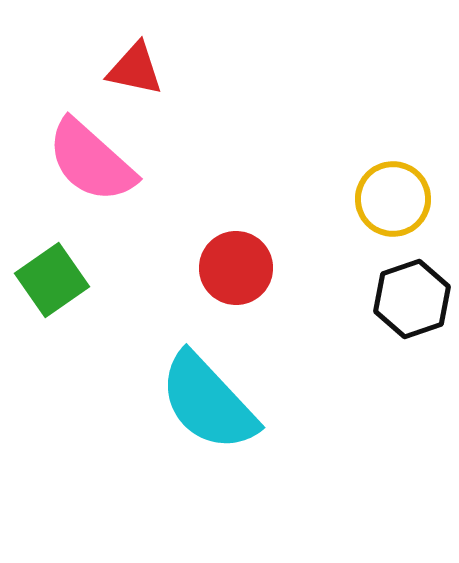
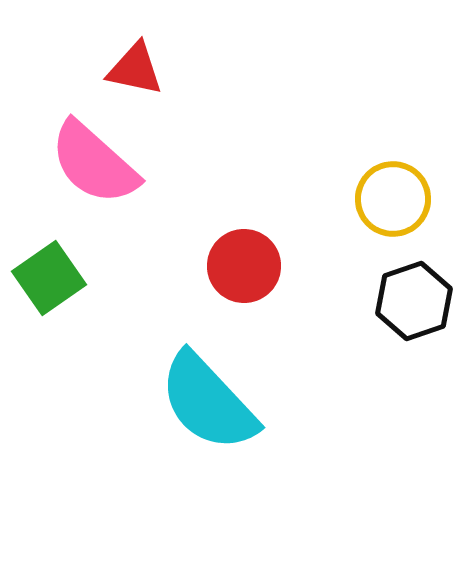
pink semicircle: moved 3 px right, 2 px down
red circle: moved 8 px right, 2 px up
green square: moved 3 px left, 2 px up
black hexagon: moved 2 px right, 2 px down
